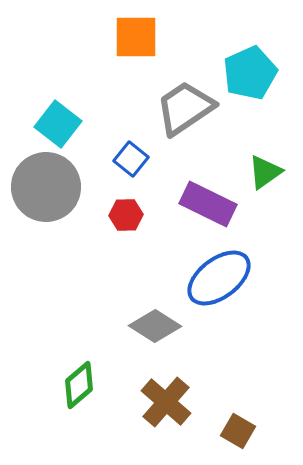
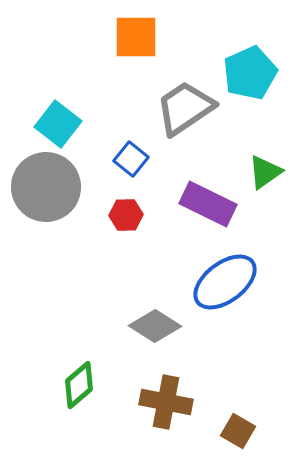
blue ellipse: moved 6 px right, 4 px down
brown cross: rotated 30 degrees counterclockwise
